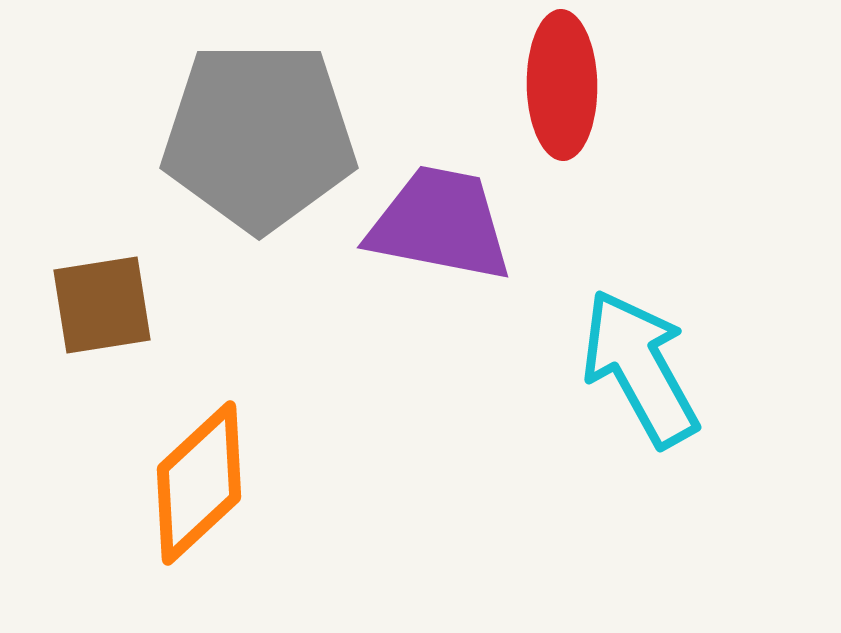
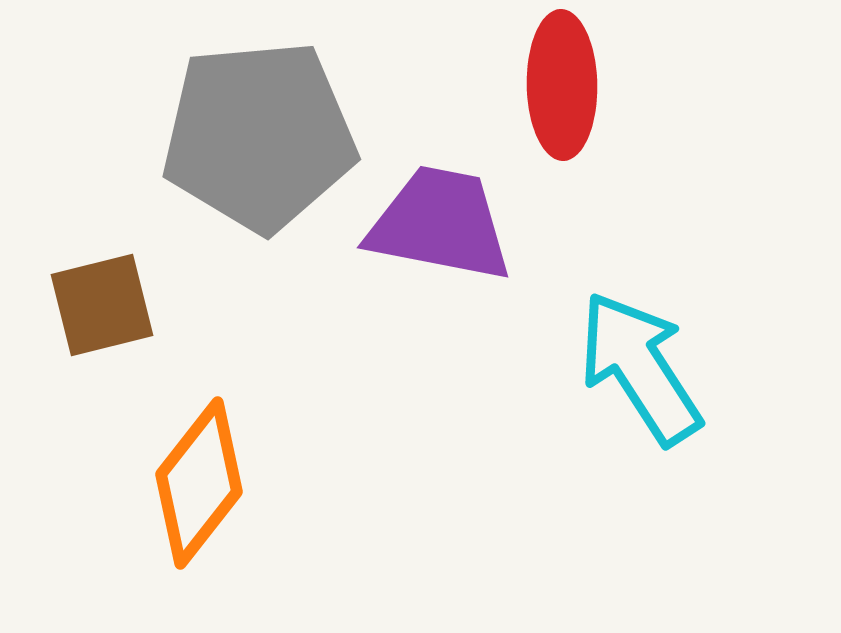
gray pentagon: rotated 5 degrees counterclockwise
brown square: rotated 5 degrees counterclockwise
cyan arrow: rotated 4 degrees counterclockwise
orange diamond: rotated 9 degrees counterclockwise
